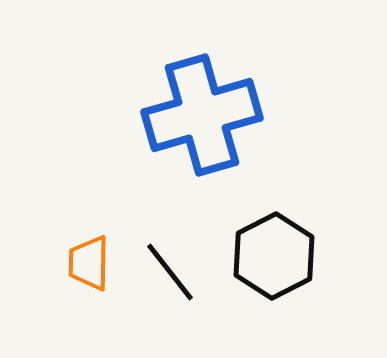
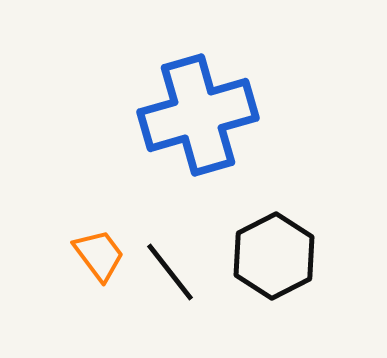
blue cross: moved 4 px left
orange trapezoid: moved 10 px right, 8 px up; rotated 142 degrees clockwise
